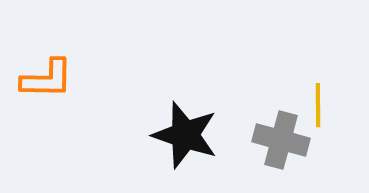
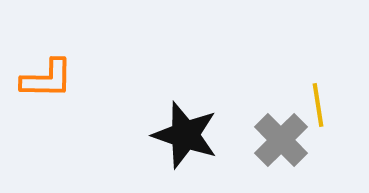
yellow line: rotated 9 degrees counterclockwise
gray cross: rotated 30 degrees clockwise
